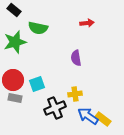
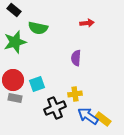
purple semicircle: rotated 14 degrees clockwise
